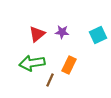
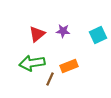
purple star: moved 1 px right, 1 px up
orange rectangle: moved 1 px down; rotated 42 degrees clockwise
brown line: moved 1 px up
